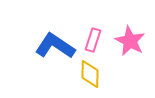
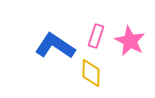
pink rectangle: moved 3 px right, 4 px up
yellow diamond: moved 1 px right, 1 px up
